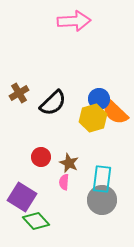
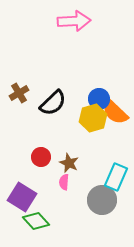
cyan rectangle: moved 14 px right, 2 px up; rotated 16 degrees clockwise
